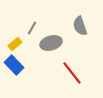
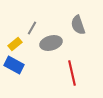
gray semicircle: moved 2 px left, 1 px up
blue rectangle: rotated 18 degrees counterclockwise
red line: rotated 25 degrees clockwise
